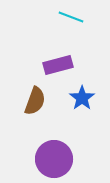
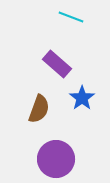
purple rectangle: moved 1 px left, 1 px up; rotated 56 degrees clockwise
brown semicircle: moved 4 px right, 8 px down
purple circle: moved 2 px right
